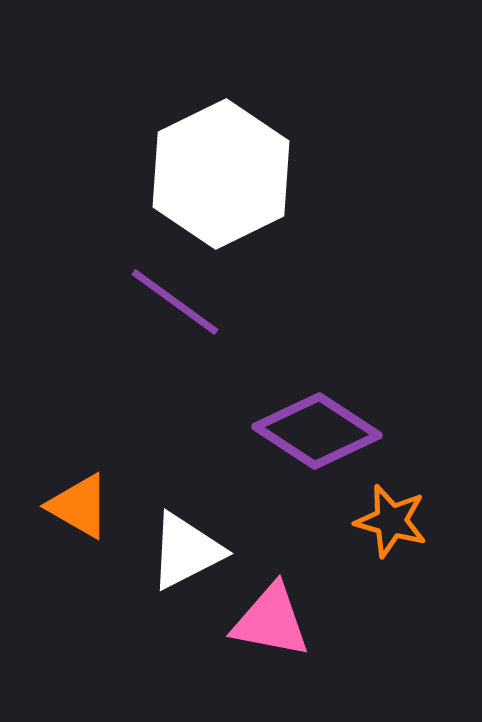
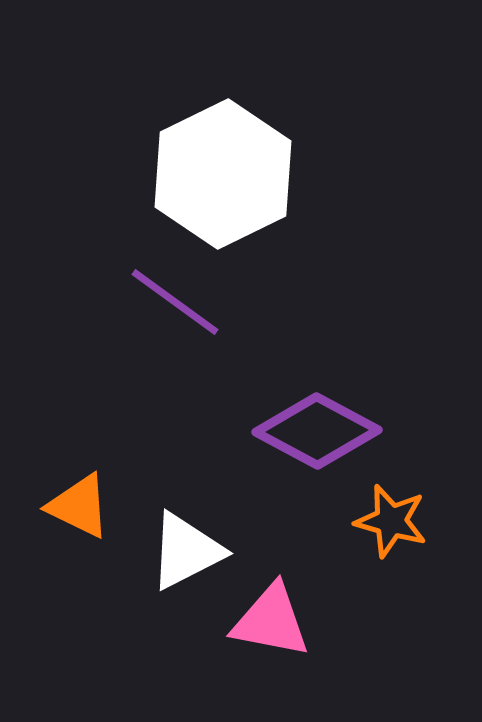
white hexagon: moved 2 px right
purple diamond: rotated 5 degrees counterclockwise
orange triangle: rotated 4 degrees counterclockwise
